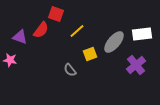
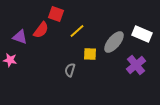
white rectangle: rotated 30 degrees clockwise
yellow square: rotated 24 degrees clockwise
gray semicircle: rotated 56 degrees clockwise
